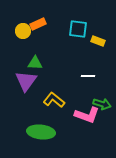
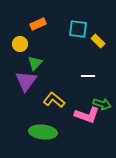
yellow circle: moved 3 px left, 13 px down
yellow rectangle: rotated 24 degrees clockwise
green triangle: rotated 49 degrees counterclockwise
green ellipse: moved 2 px right
